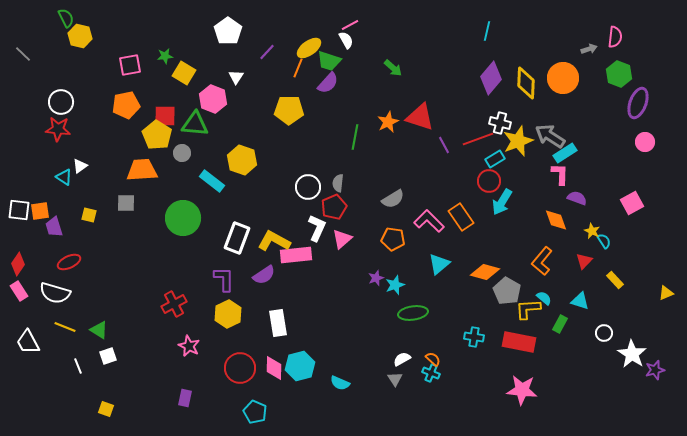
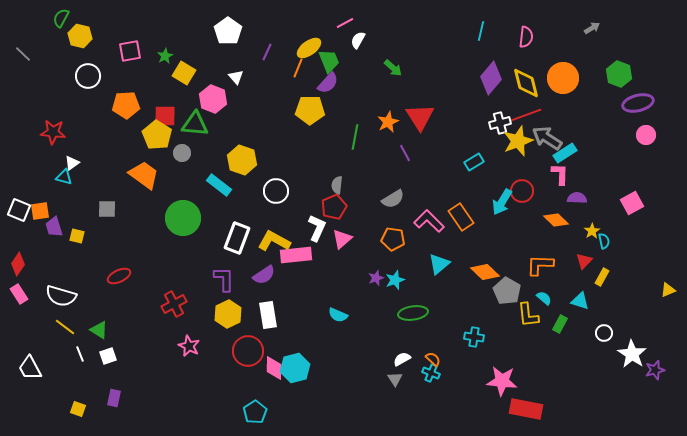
green semicircle at (66, 18): moved 5 px left; rotated 126 degrees counterclockwise
pink line at (350, 25): moved 5 px left, 2 px up
cyan line at (487, 31): moved 6 px left
pink semicircle at (615, 37): moved 89 px left
white semicircle at (346, 40): moved 12 px right; rotated 120 degrees counterclockwise
gray arrow at (589, 49): moved 3 px right, 21 px up; rotated 14 degrees counterclockwise
purple line at (267, 52): rotated 18 degrees counterclockwise
green star at (165, 56): rotated 21 degrees counterclockwise
green trapezoid at (329, 61): rotated 130 degrees counterclockwise
pink square at (130, 65): moved 14 px up
white triangle at (236, 77): rotated 14 degrees counterclockwise
yellow diamond at (526, 83): rotated 16 degrees counterclockwise
white circle at (61, 102): moved 27 px right, 26 px up
purple ellipse at (638, 103): rotated 56 degrees clockwise
orange pentagon at (126, 105): rotated 8 degrees clockwise
yellow pentagon at (289, 110): moved 21 px right
red triangle at (420, 117): rotated 40 degrees clockwise
white cross at (500, 123): rotated 30 degrees counterclockwise
red star at (58, 129): moved 5 px left, 3 px down
gray arrow at (550, 136): moved 3 px left, 2 px down
red line at (478, 139): moved 48 px right, 24 px up
pink circle at (645, 142): moved 1 px right, 7 px up
purple line at (444, 145): moved 39 px left, 8 px down
cyan rectangle at (495, 159): moved 21 px left, 3 px down
white triangle at (80, 166): moved 8 px left, 3 px up
orange trapezoid at (142, 170): moved 2 px right, 5 px down; rotated 40 degrees clockwise
cyan triangle at (64, 177): rotated 18 degrees counterclockwise
cyan rectangle at (212, 181): moved 7 px right, 4 px down
red circle at (489, 181): moved 33 px right, 10 px down
gray semicircle at (338, 183): moved 1 px left, 2 px down
white circle at (308, 187): moved 32 px left, 4 px down
purple semicircle at (577, 198): rotated 18 degrees counterclockwise
gray square at (126, 203): moved 19 px left, 6 px down
white square at (19, 210): rotated 15 degrees clockwise
yellow square at (89, 215): moved 12 px left, 21 px down
orange diamond at (556, 220): rotated 25 degrees counterclockwise
yellow star at (592, 231): rotated 14 degrees clockwise
cyan semicircle at (604, 241): rotated 21 degrees clockwise
orange L-shape at (542, 261): moved 2 px left, 4 px down; rotated 52 degrees clockwise
red ellipse at (69, 262): moved 50 px right, 14 px down
orange diamond at (485, 272): rotated 28 degrees clockwise
yellow rectangle at (615, 280): moved 13 px left, 3 px up; rotated 72 degrees clockwise
cyan star at (395, 285): moved 5 px up
pink rectangle at (19, 291): moved 3 px down
white semicircle at (55, 293): moved 6 px right, 3 px down
yellow triangle at (666, 293): moved 2 px right, 3 px up
yellow L-shape at (528, 309): moved 6 px down; rotated 92 degrees counterclockwise
white rectangle at (278, 323): moved 10 px left, 8 px up
yellow line at (65, 327): rotated 15 degrees clockwise
white trapezoid at (28, 342): moved 2 px right, 26 px down
red rectangle at (519, 342): moved 7 px right, 67 px down
white line at (78, 366): moved 2 px right, 12 px up
cyan hexagon at (300, 366): moved 5 px left, 2 px down
red circle at (240, 368): moved 8 px right, 17 px up
cyan semicircle at (340, 383): moved 2 px left, 68 px up
pink star at (522, 390): moved 20 px left, 9 px up
purple rectangle at (185, 398): moved 71 px left
yellow square at (106, 409): moved 28 px left
cyan pentagon at (255, 412): rotated 15 degrees clockwise
